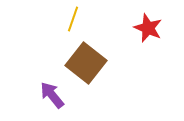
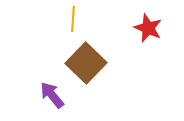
yellow line: rotated 15 degrees counterclockwise
brown square: rotated 6 degrees clockwise
